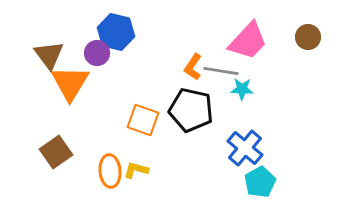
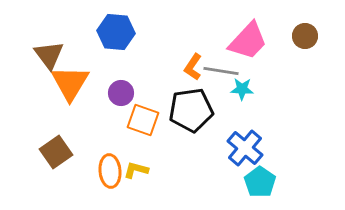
blue hexagon: rotated 9 degrees counterclockwise
brown circle: moved 3 px left, 1 px up
purple circle: moved 24 px right, 40 px down
black pentagon: rotated 21 degrees counterclockwise
cyan pentagon: rotated 8 degrees counterclockwise
